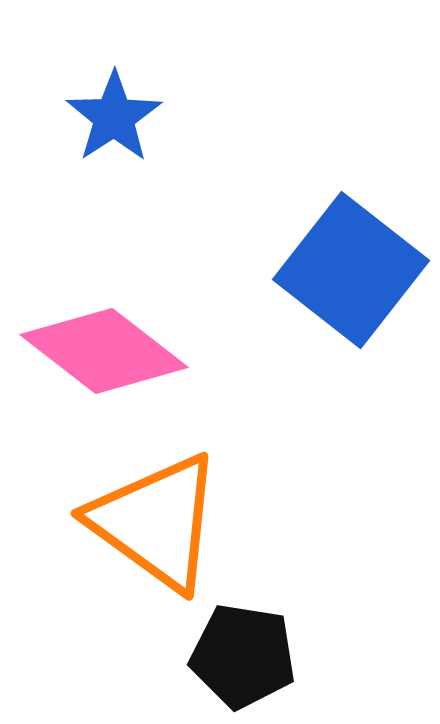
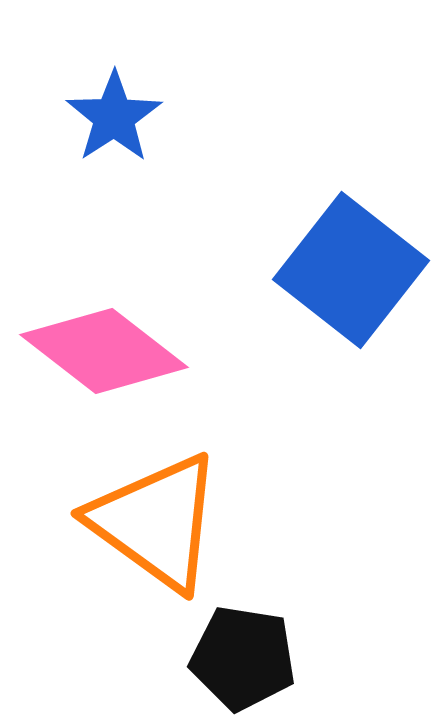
black pentagon: moved 2 px down
